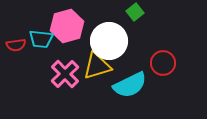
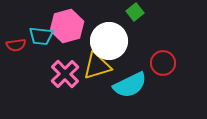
cyan trapezoid: moved 3 px up
